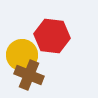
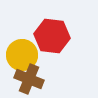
brown cross: moved 4 px down
